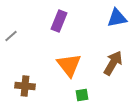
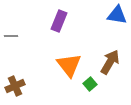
blue triangle: moved 3 px up; rotated 20 degrees clockwise
gray line: rotated 40 degrees clockwise
brown arrow: moved 3 px left, 1 px up
brown cross: moved 10 px left; rotated 30 degrees counterclockwise
green square: moved 8 px right, 11 px up; rotated 32 degrees counterclockwise
